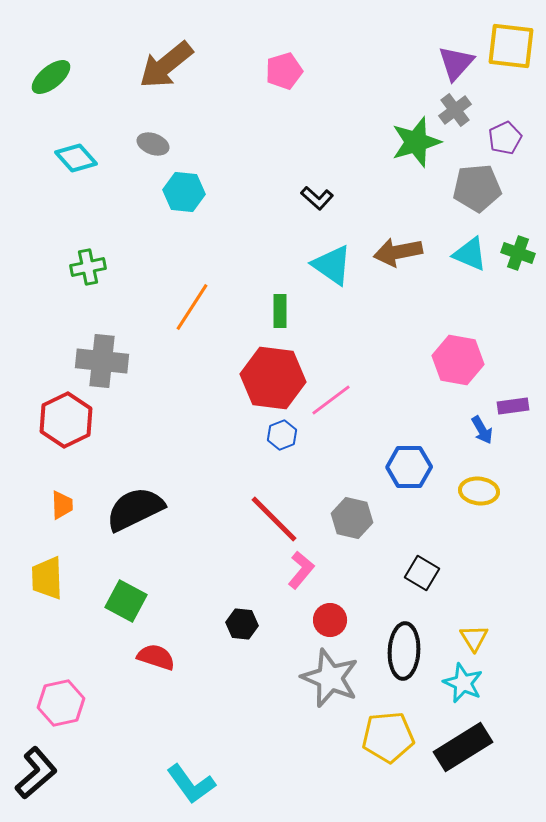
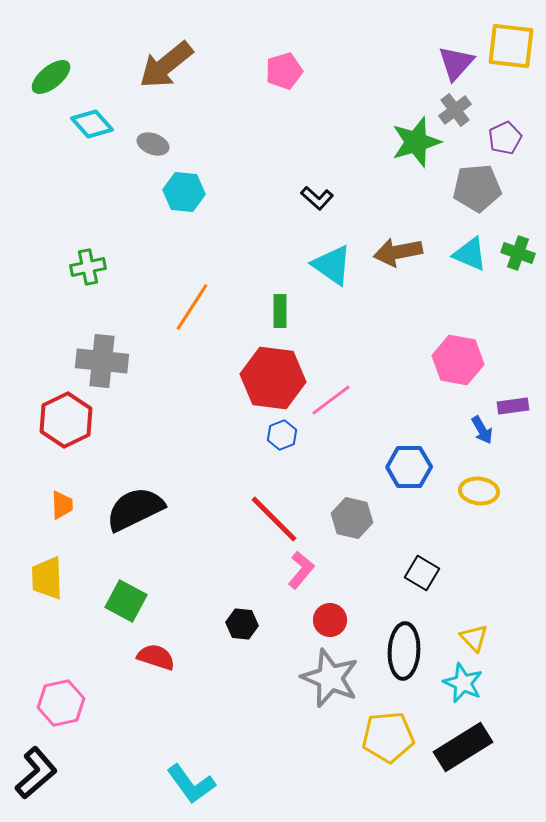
cyan diamond at (76, 158): moved 16 px right, 34 px up
yellow triangle at (474, 638): rotated 12 degrees counterclockwise
